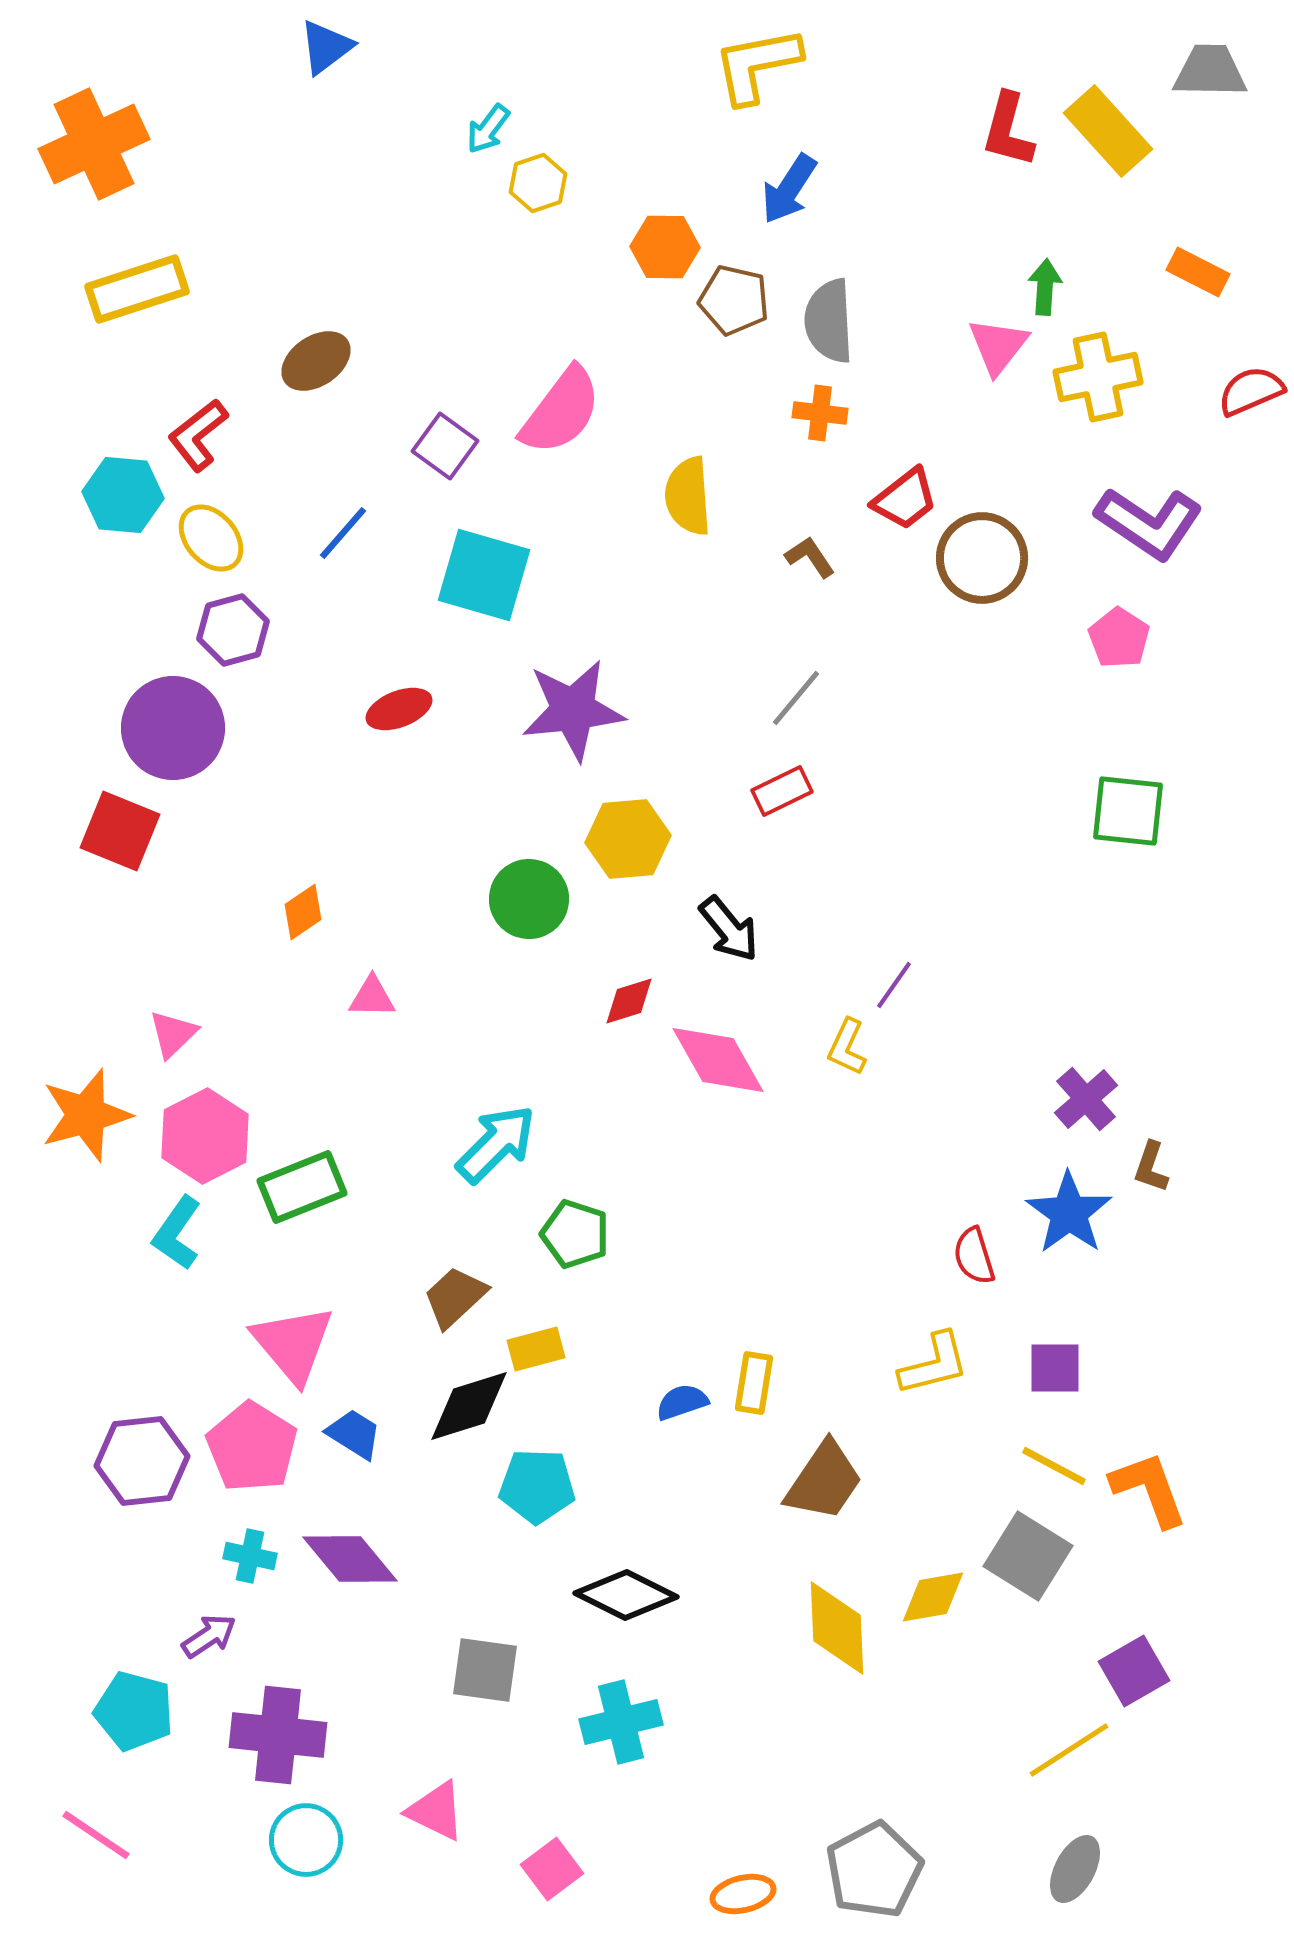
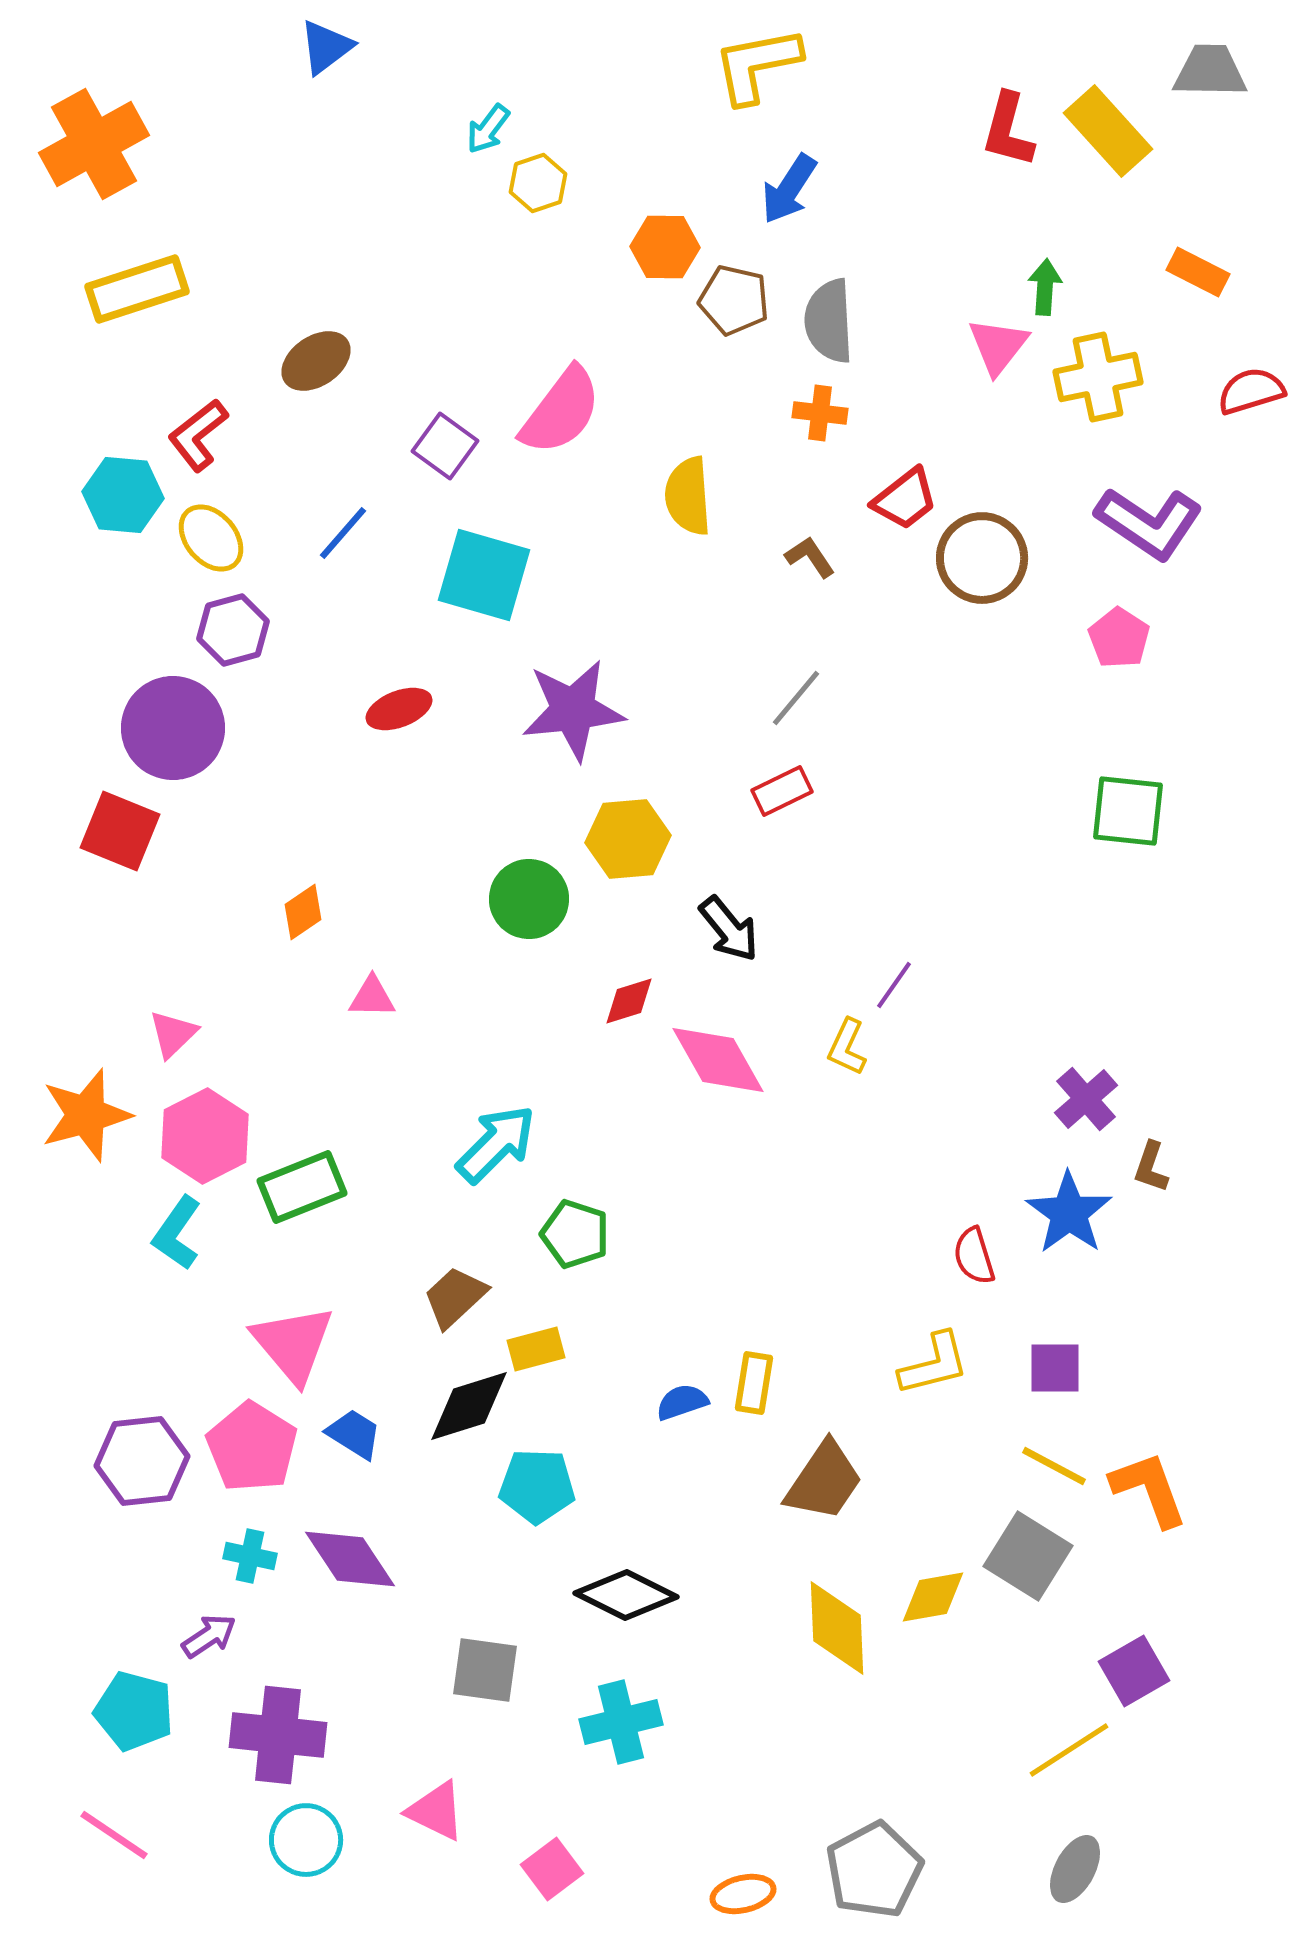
orange cross at (94, 144): rotated 4 degrees counterclockwise
red semicircle at (1251, 391): rotated 6 degrees clockwise
purple diamond at (350, 1559): rotated 6 degrees clockwise
pink line at (96, 1835): moved 18 px right
